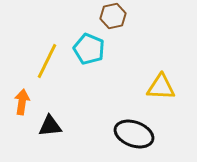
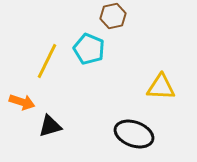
orange arrow: rotated 100 degrees clockwise
black triangle: rotated 10 degrees counterclockwise
